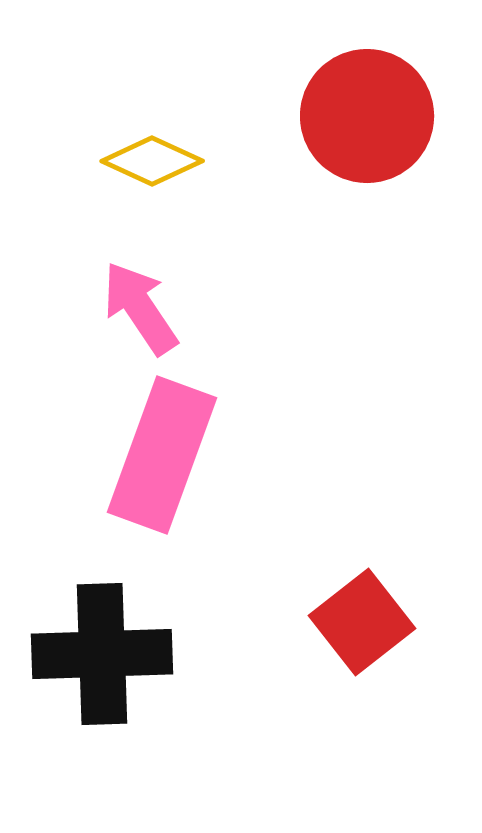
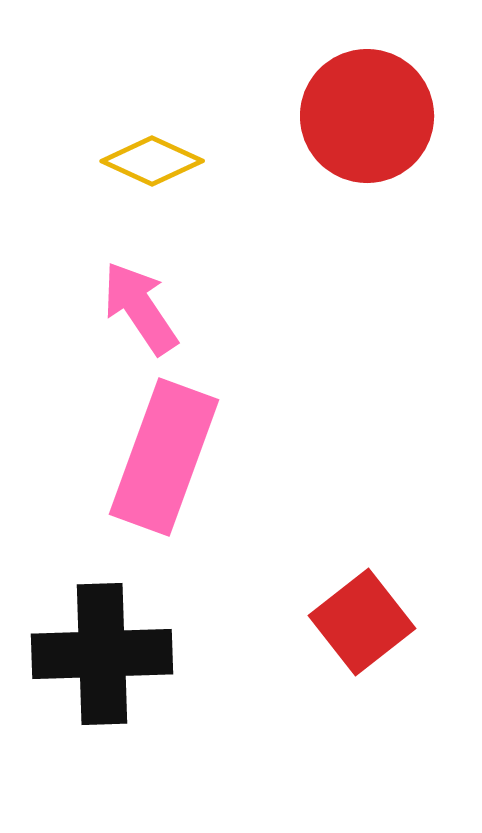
pink rectangle: moved 2 px right, 2 px down
